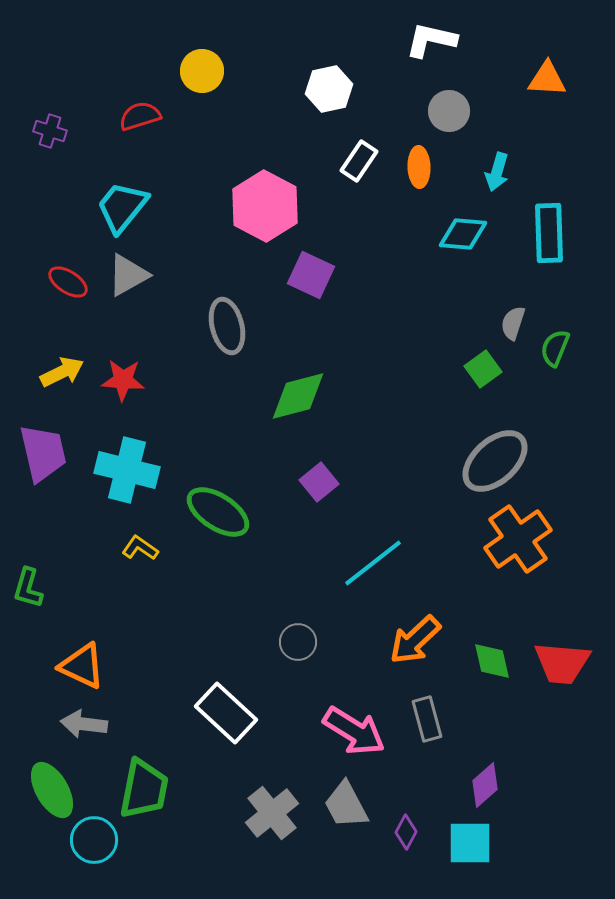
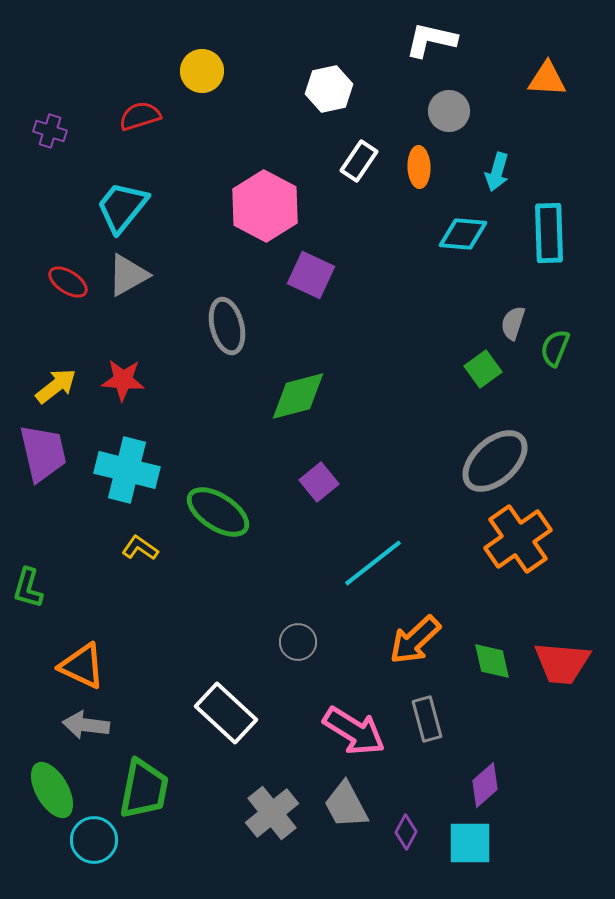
yellow arrow at (62, 372): moved 6 px left, 14 px down; rotated 12 degrees counterclockwise
gray arrow at (84, 724): moved 2 px right, 1 px down
